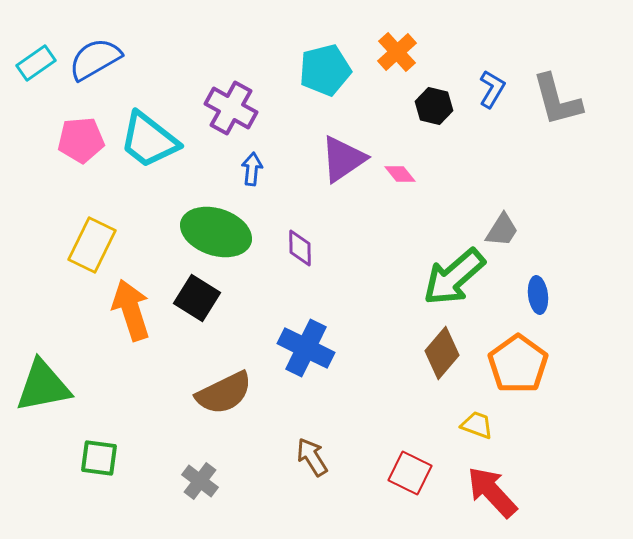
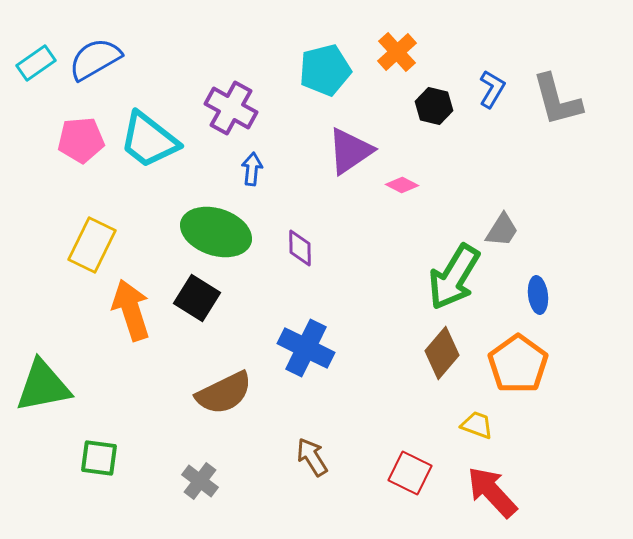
purple triangle: moved 7 px right, 8 px up
pink diamond: moved 2 px right, 11 px down; rotated 24 degrees counterclockwise
green arrow: rotated 18 degrees counterclockwise
